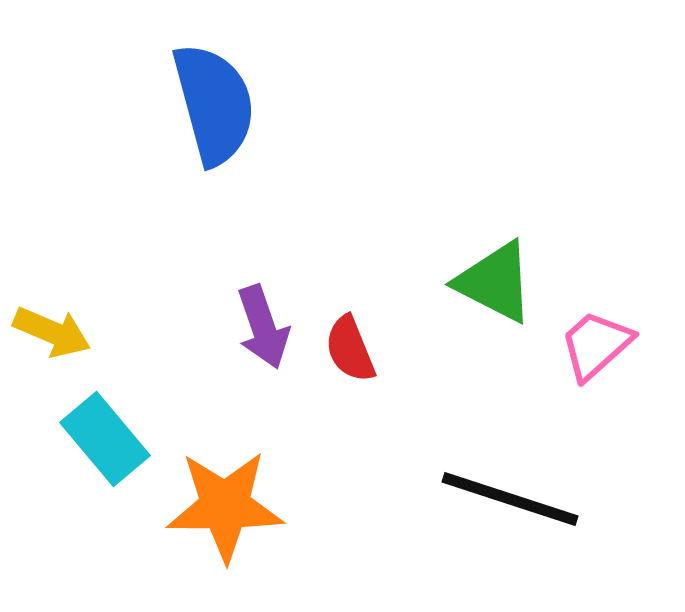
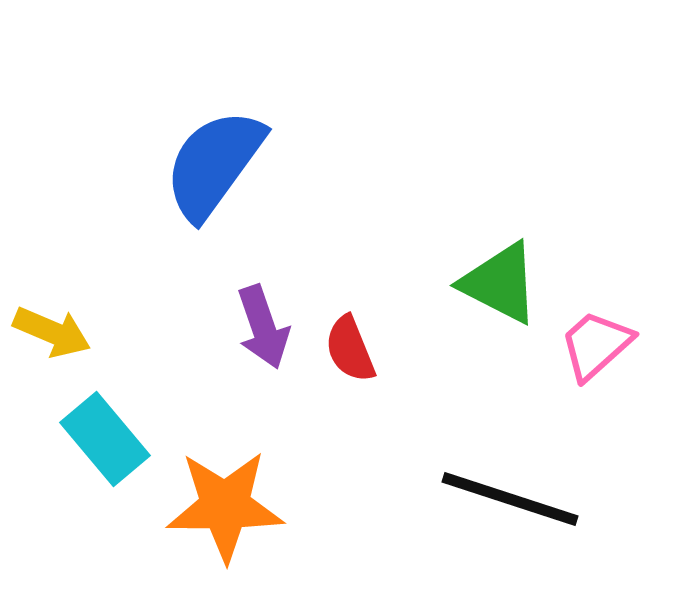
blue semicircle: moved 60 px down; rotated 129 degrees counterclockwise
green triangle: moved 5 px right, 1 px down
